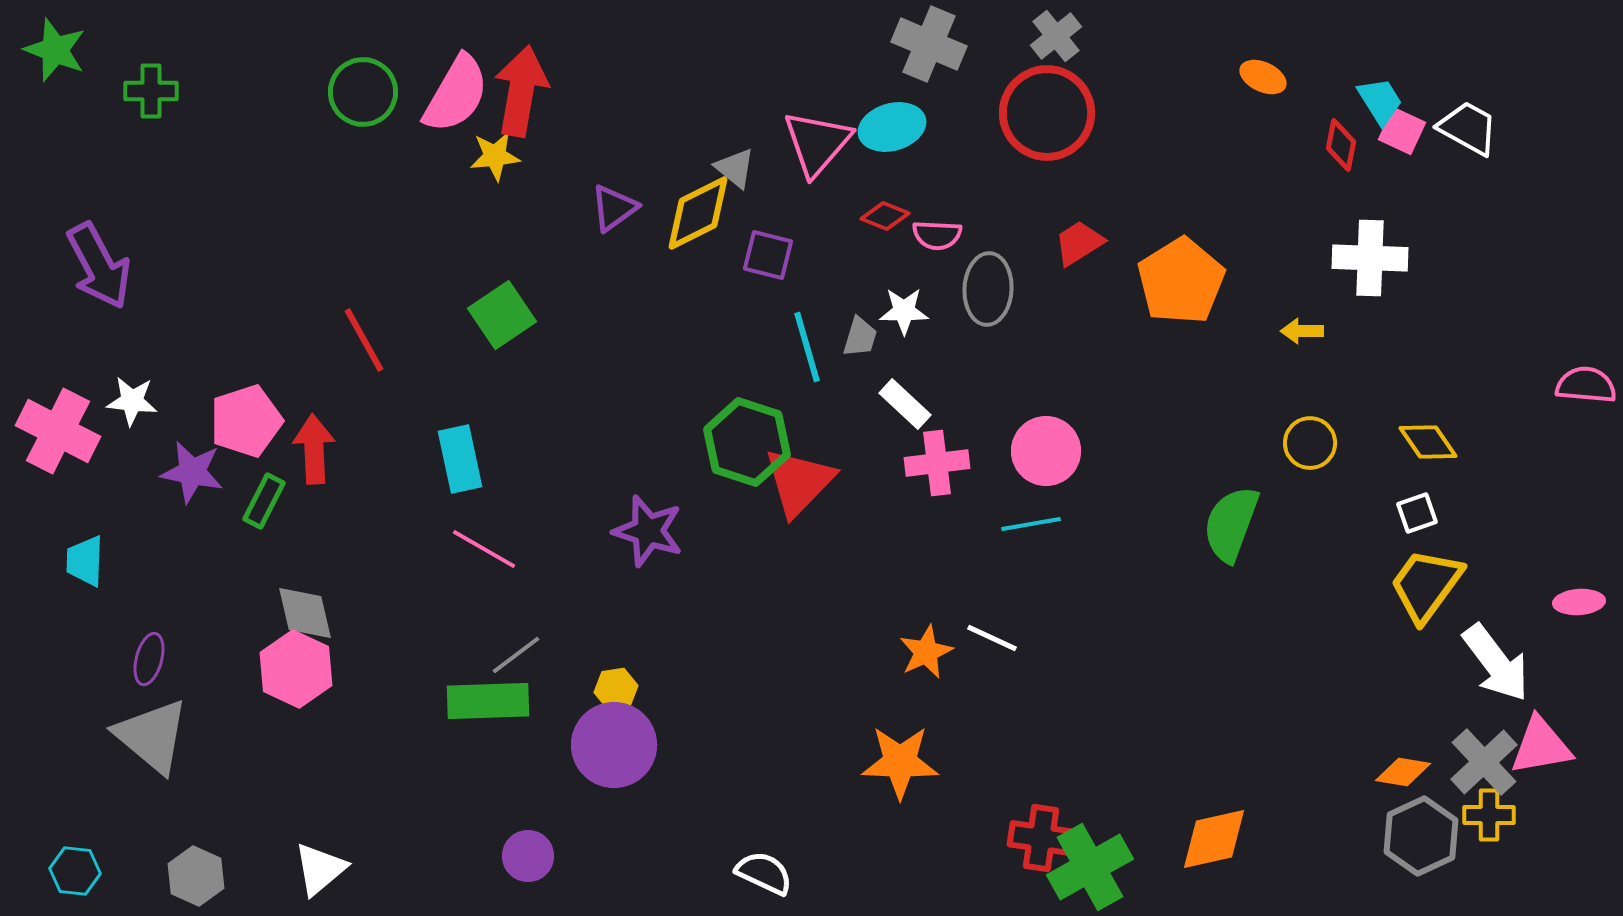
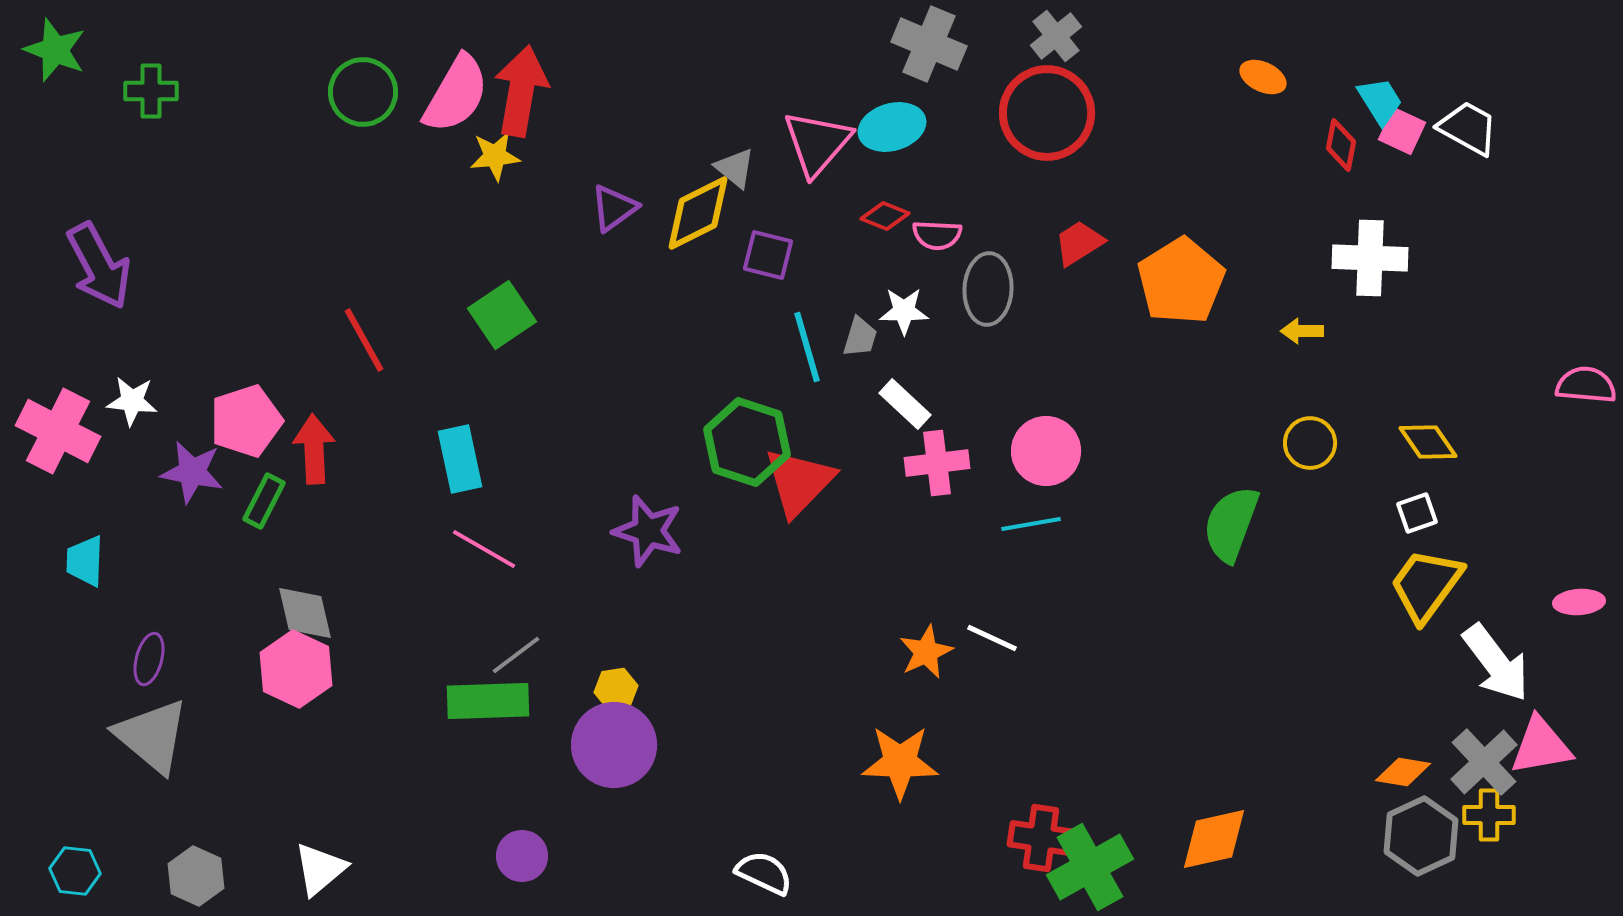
purple circle at (528, 856): moved 6 px left
